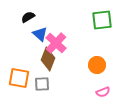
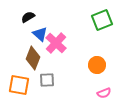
green square: rotated 15 degrees counterclockwise
brown diamond: moved 15 px left, 1 px up
orange square: moved 7 px down
gray square: moved 5 px right, 4 px up
pink semicircle: moved 1 px right, 1 px down
